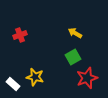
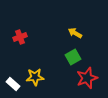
red cross: moved 2 px down
yellow star: rotated 18 degrees counterclockwise
